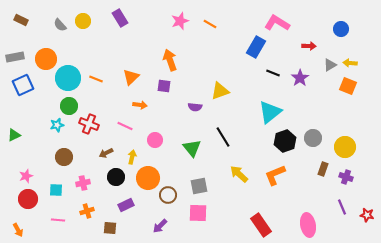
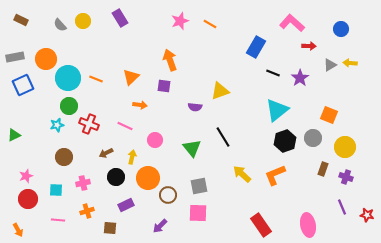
pink L-shape at (277, 23): moved 15 px right; rotated 10 degrees clockwise
orange square at (348, 86): moved 19 px left, 29 px down
cyan triangle at (270, 112): moved 7 px right, 2 px up
yellow arrow at (239, 174): moved 3 px right
